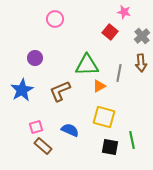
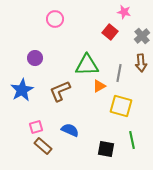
yellow square: moved 17 px right, 11 px up
black square: moved 4 px left, 2 px down
